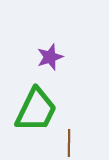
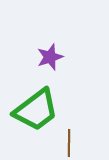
green trapezoid: rotated 27 degrees clockwise
